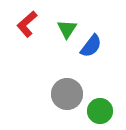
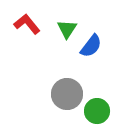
red L-shape: rotated 92 degrees clockwise
green circle: moved 3 px left
